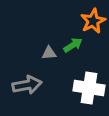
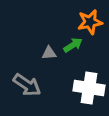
orange star: moved 3 px left, 1 px down; rotated 15 degrees clockwise
gray arrow: rotated 44 degrees clockwise
